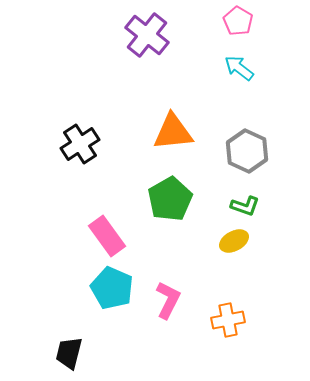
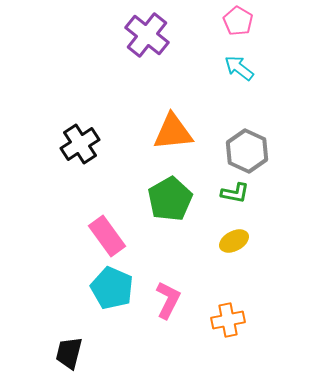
green L-shape: moved 10 px left, 13 px up; rotated 8 degrees counterclockwise
